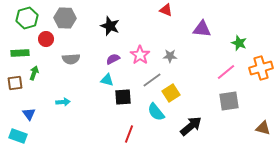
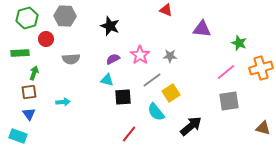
gray hexagon: moved 2 px up
brown square: moved 14 px right, 9 px down
red line: rotated 18 degrees clockwise
